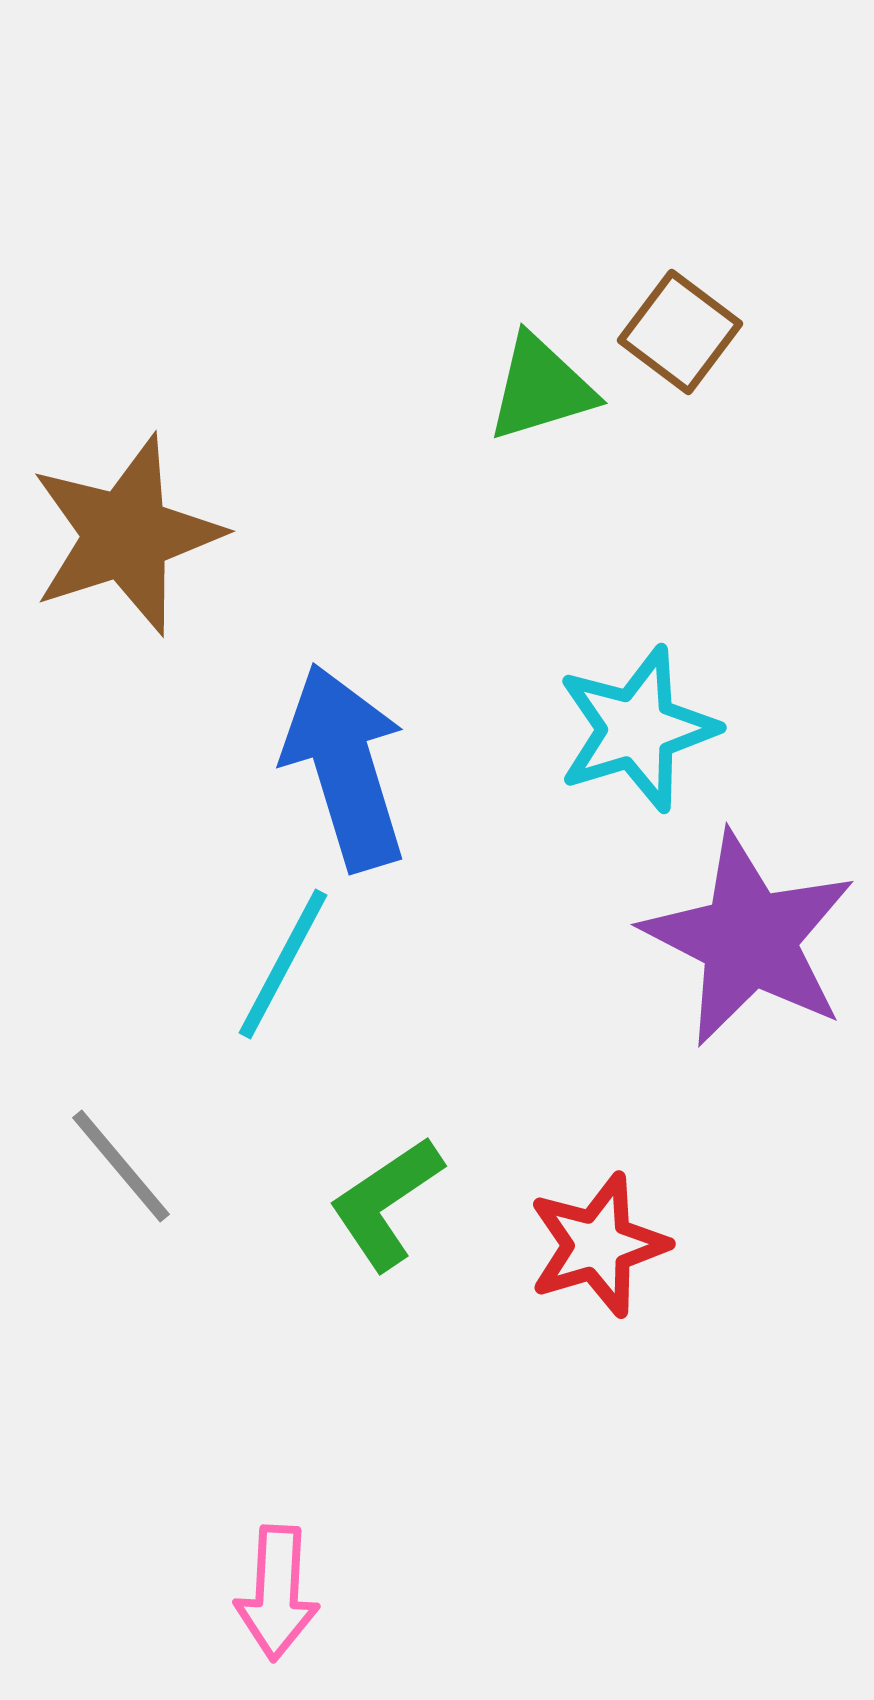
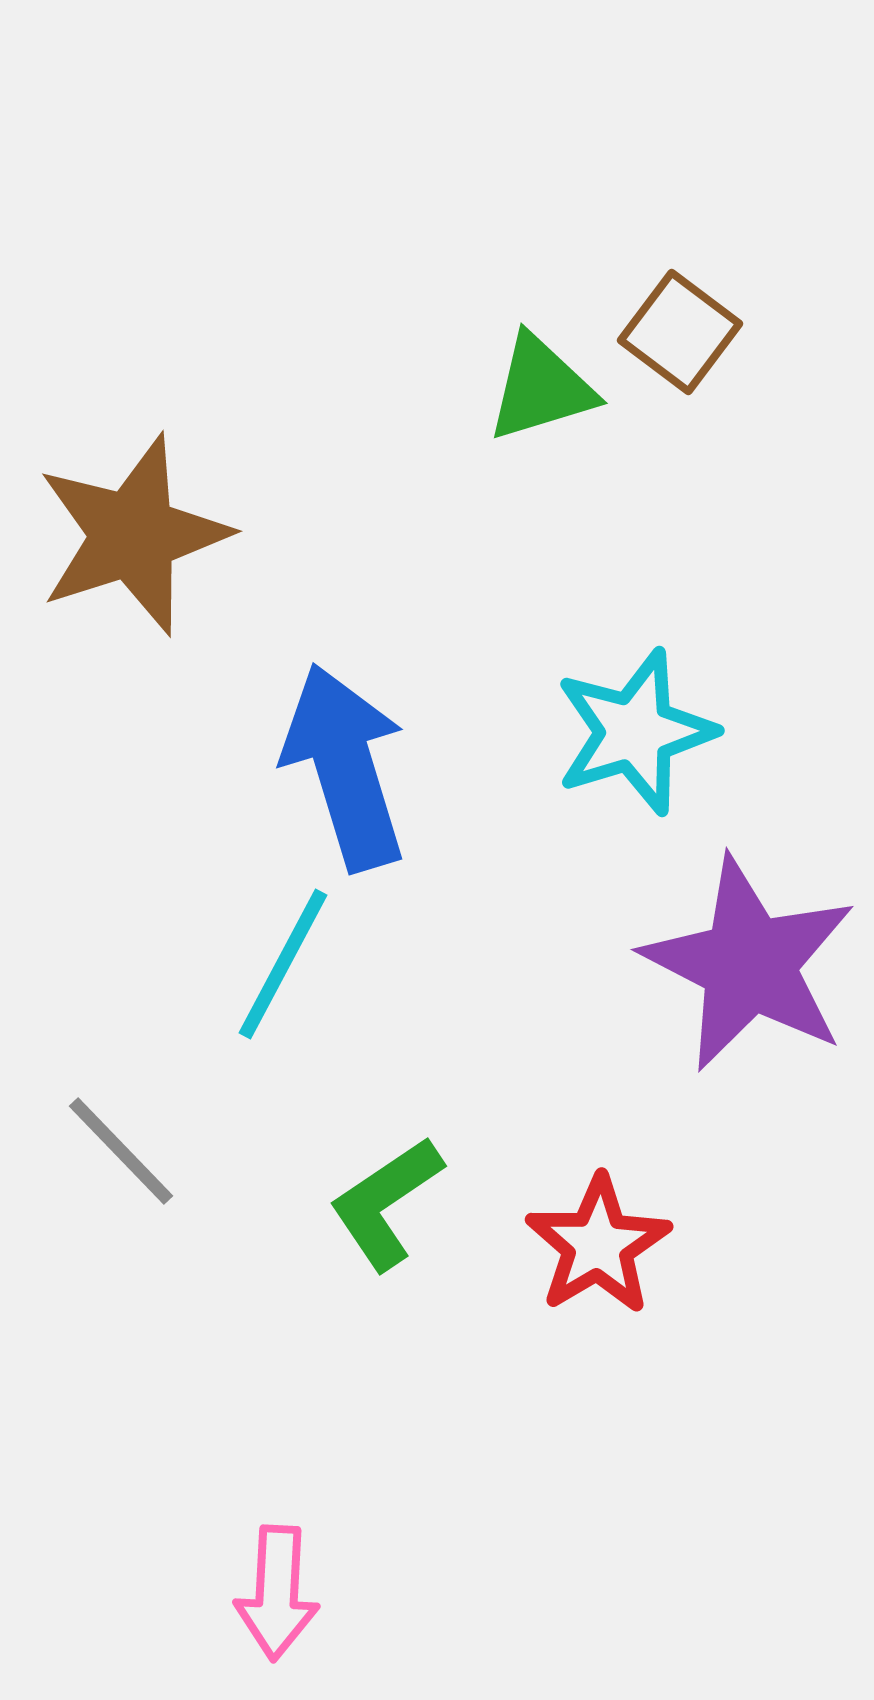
brown star: moved 7 px right
cyan star: moved 2 px left, 3 px down
purple star: moved 25 px down
gray line: moved 15 px up; rotated 4 degrees counterclockwise
red star: rotated 14 degrees counterclockwise
